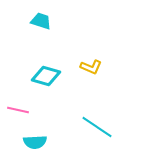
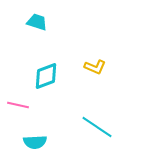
cyan trapezoid: moved 4 px left, 1 px down
yellow L-shape: moved 4 px right
cyan diamond: rotated 36 degrees counterclockwise
pink line: moved 5 px up
